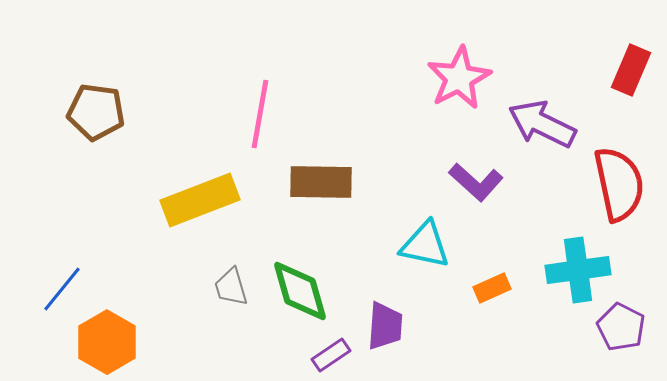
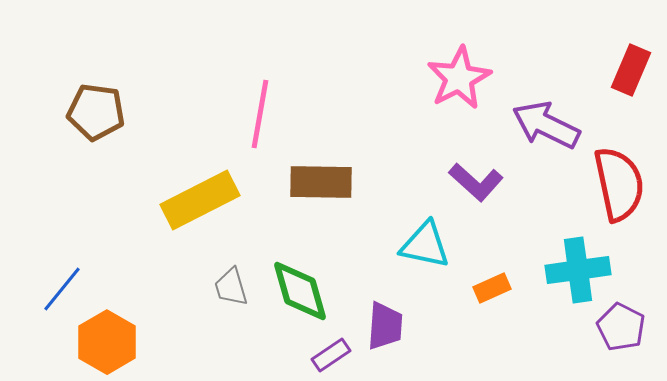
purple arrow: moved 4 px right, 1 px down
yellow rectangle: rotated 6 degrees counterclockwise
